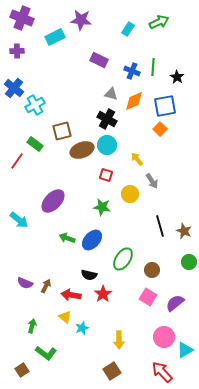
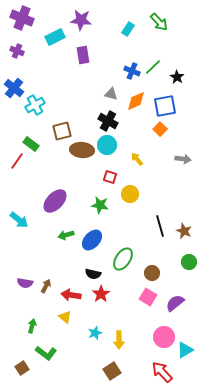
green arrow at (159, 22): rotated 72 degrees clockwise
purple cross at (17, 51): rotated 24 degrees clockwise
purple rectangle at (99, 60): moved 16 px left, 5 px up; rotated 54 degrees clockwise
green line at (153, 67): rotated 42 degrees clockwise
orange diamond at (134, 101): moved 2 px right
black cross at (107, 119): moved 1 px right, 2 px down
green rectangle at (35, 144): moved 4 px left
brown ellipse at (82, 150): rotated 25 degrees clockwise
red square at (106, 175): moved 4 px right, 2 px down
gray arrow at (152, 181): moved 31 px right, 22 px up; rotated 49 degrees counterclockwise
purple ellipse at (53, 201): moved 2 px right
green star at (102, 207): moved 2 px left, 2 px up
green arrow at (67, 238): moved 1 px left, 3 px up; rotated 35 degrees counterclockwise
brown circle at (152, 270): moved 3 px down
black semicircle at (89, 275): moved 4 px right, 1 px up
purple semicircle at (25, 283): rotated 14 degrees counterclockwise
red star at (103, 294): moved 2 px left
cyan star at (82, 328): moved 13 px right, 5 px down
brown square at (22, 370): moved 2 px up
